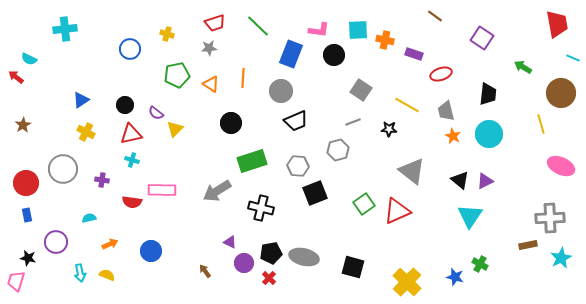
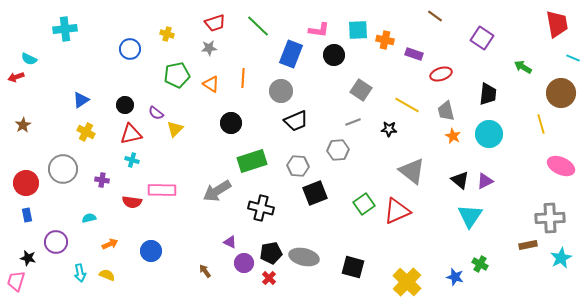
red arrow at (16, 77): rotated 56 degrees counterclockwise
gray hexagon at (338, 150): rotated 10 degrees clockwise
